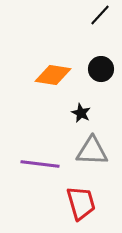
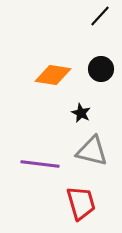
black line: moved 1 px down
gray triangle: rotated 12 degrees clockwise
